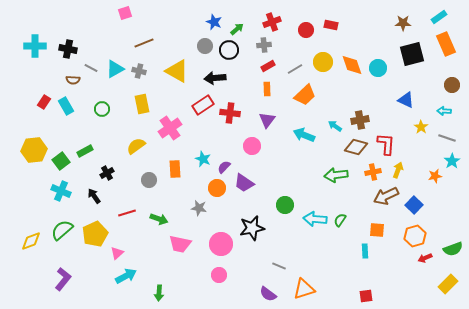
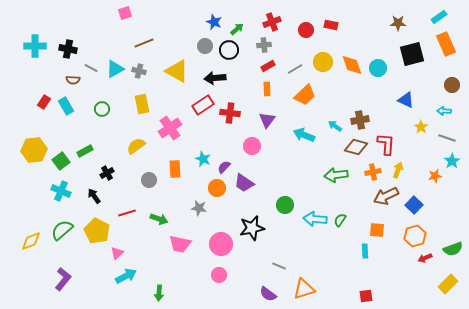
brown star at (403, 23): moved 5 px left
yellow pentagon at (95, 234): moved 2 px right, 3 px up; rotated 20 degrees counterclockwise
